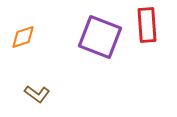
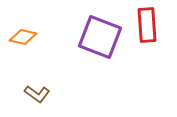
orange diamond: rotated 32 degrees clockwise
